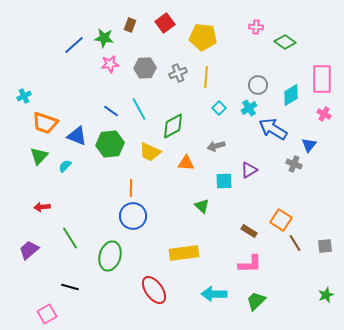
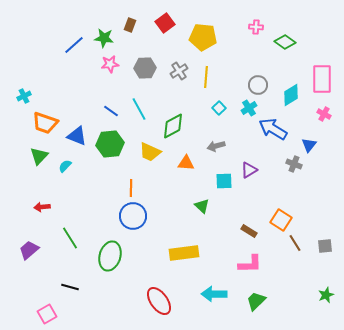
gray cross at (178, 73): moved 1 px right, 2 px up; rotated 12 degrees counterclockwise
red ellipse at (154, 290): moved 5 px right, 11 px down
